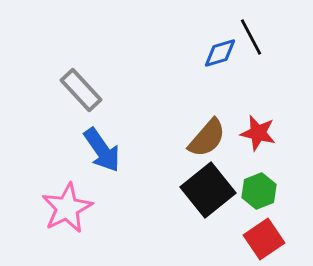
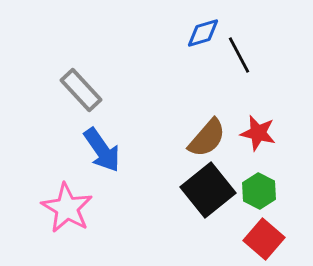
black line: moved 12 px left, 18 px down
blue diamond: moved 17 px left, 20 px up
green hexagon: rotated 12 degrees counterclockwise
pink star: rotated 15 degrees counterclockwise
red square: rotated 15 degrees counterclockwise
